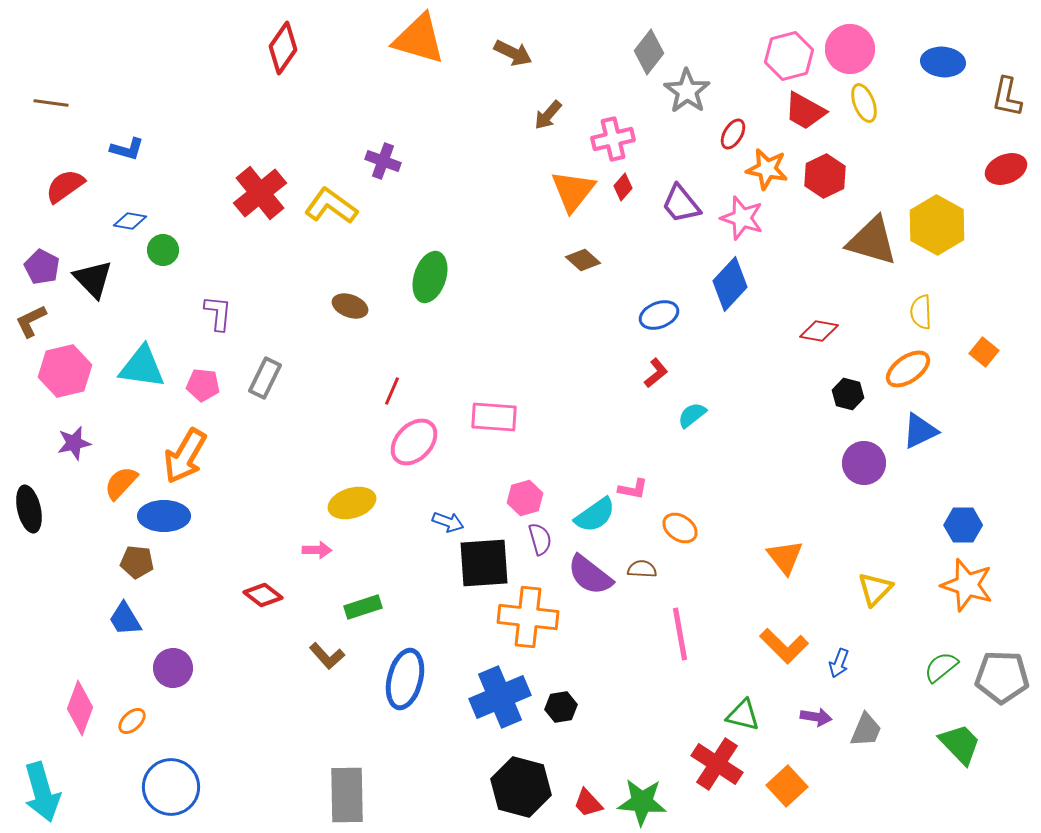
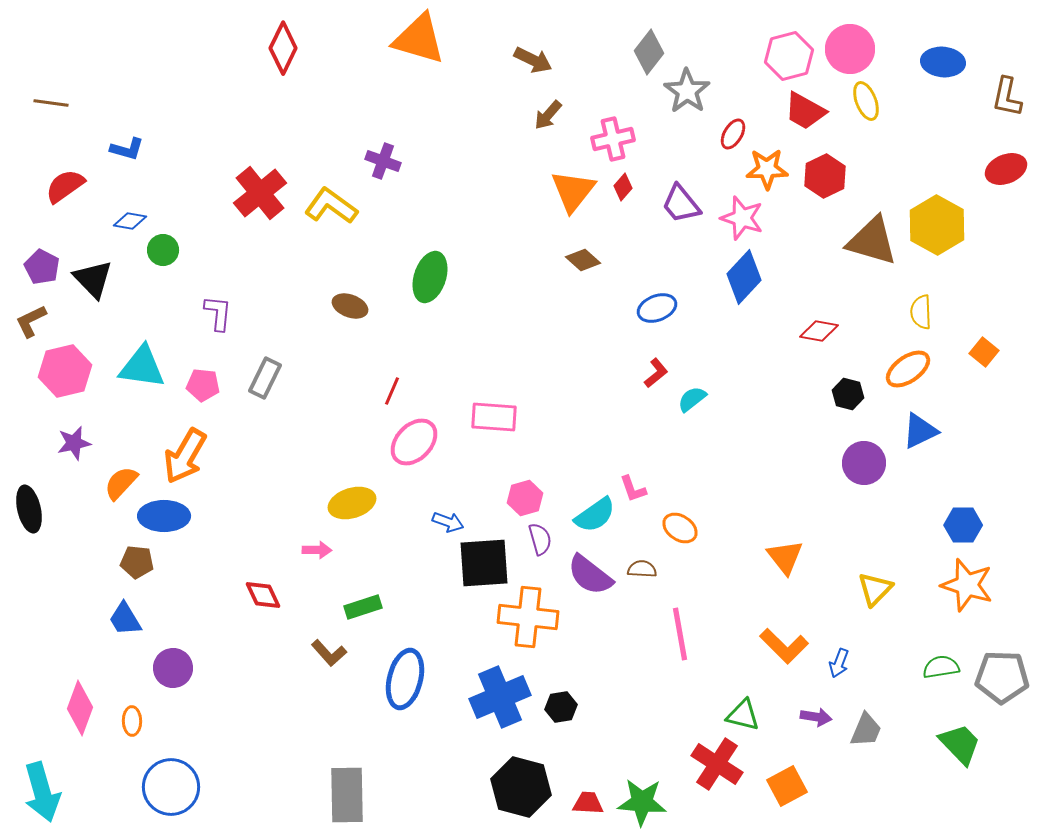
red diamond at (283, 48): rotated 9 degrees counterclockwise
brown arrow at (513, 53): moved 20 px right, 7 px down
yellow ellipse at (864, 103): moved 2 px right, 2 px up
orange star at (767, 169): rotated 12 degrees counterclockwise
blue diamond at (730, 284): moved 14 px right, 7 px up
blue ellipse at (659, 315): moved 2 px left, 7 px up
cyan semicircle at (692, 415): moved 16 px up
pink L-shape at (633, 489): rotated 60 degrees clockwise
red diamond at (263, 595): rotated 27 degrees clockwise
brown L-shape at (327, 656): moved 2 px right, 3 px up
green semicircle at (941, 667): rotated 30 degrees clockwise
orange ellipse at (132, 721): rotated 48 degrees counterclockwise
orange square at (787, 786): rotated 15 degrees clockwise
red trapezoid at (588, 803): rotated 136 degrees clockwise
